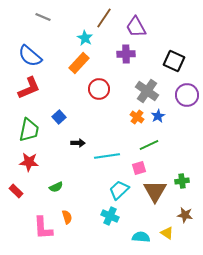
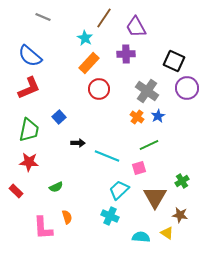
orange rectangle: moved 10 px right
purple circle: moved 7 px up
cyan line: rotated 30 degrees clockwise
green cross: rotated 24 degrees counterclockwise
brown triangle: moved 6 px down
brown star: moved 5 px left
